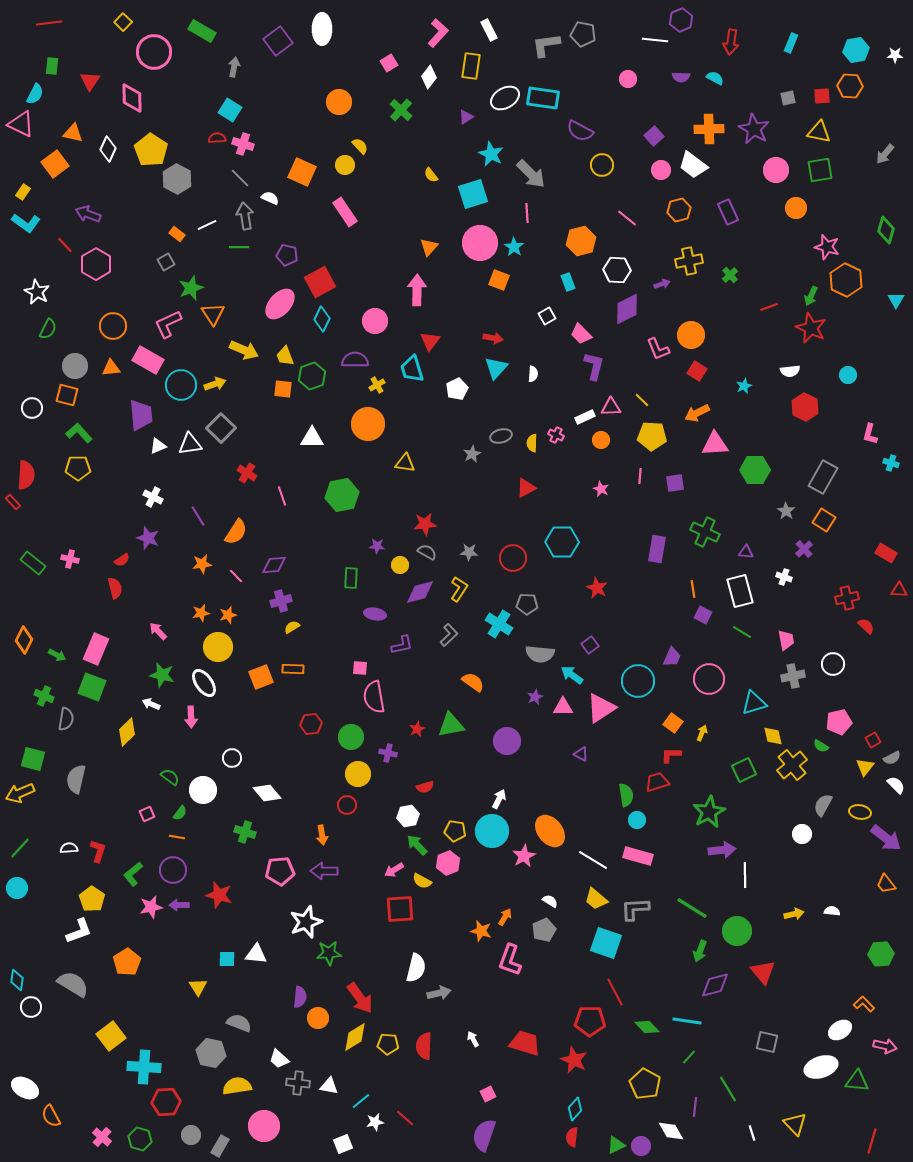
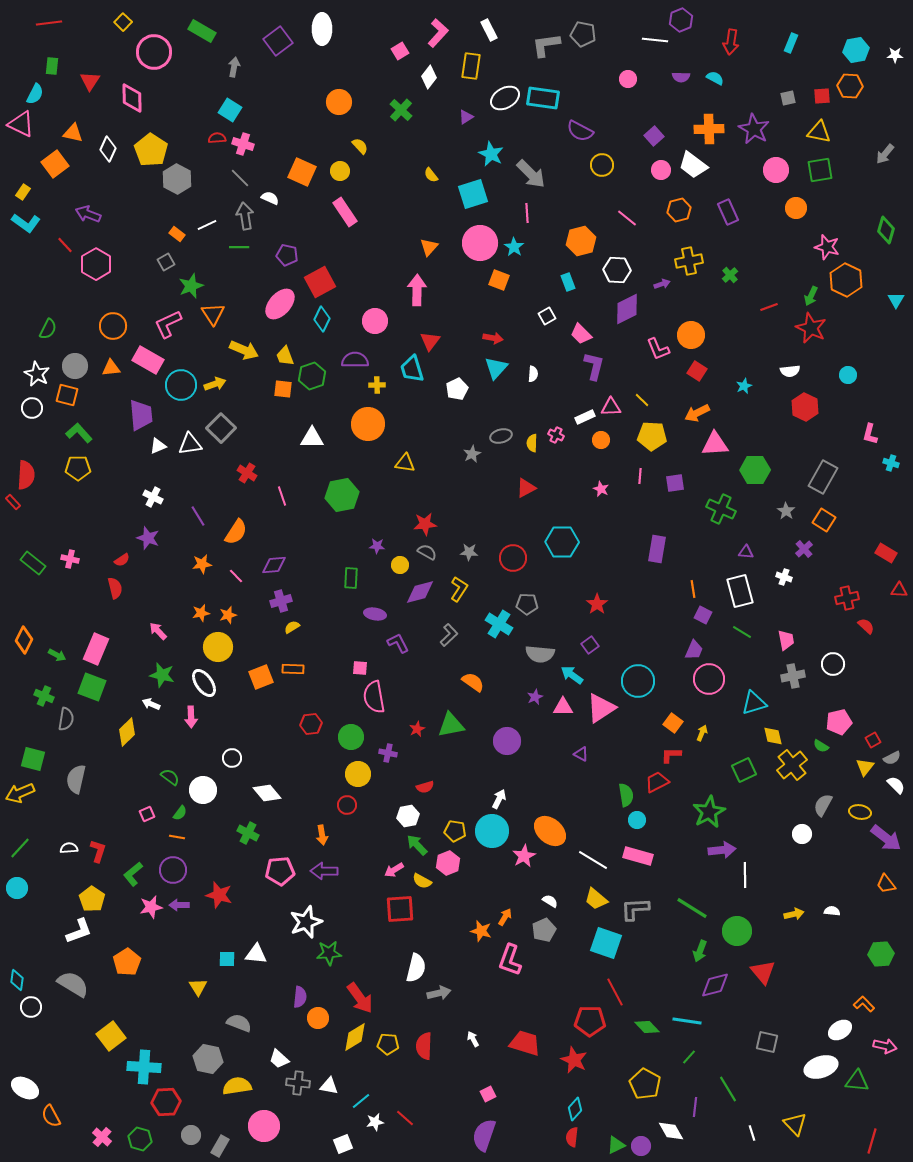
pink square at (389, 63): moved 11 px right, 12 px up
yellow circle at (345, 165): moved 5 px left, 6 px down
green star at (191, 288): moved 2 px up
white star at (37, 292): moved 82 px down
yellow cross at (377, 385): rotated 28 degrees clockwise
green cross at (705, 532): moved 16 px right, 23 px up
red star at (597, 588): moved 16 px down; rotated 10 degrees clockwise
purple L-shape at (402, 645): moved 4 px left, 2 px up; rotated 105 degrees counterclockwise
purple trapezoid at (672, 657): moved 22 px right, 7 px up
red trapezoid at (657, 782): rotated 10 degrees counterclockwise
orange ellipse at (550, 831): rotated 12 degrees counterclockwise
green cross at (245, 832): moved 3 px right, 1 px down; rotated 10 degrees clockwise
gray hexagon at (211, 1053): moved 3 px left, 6 px down
